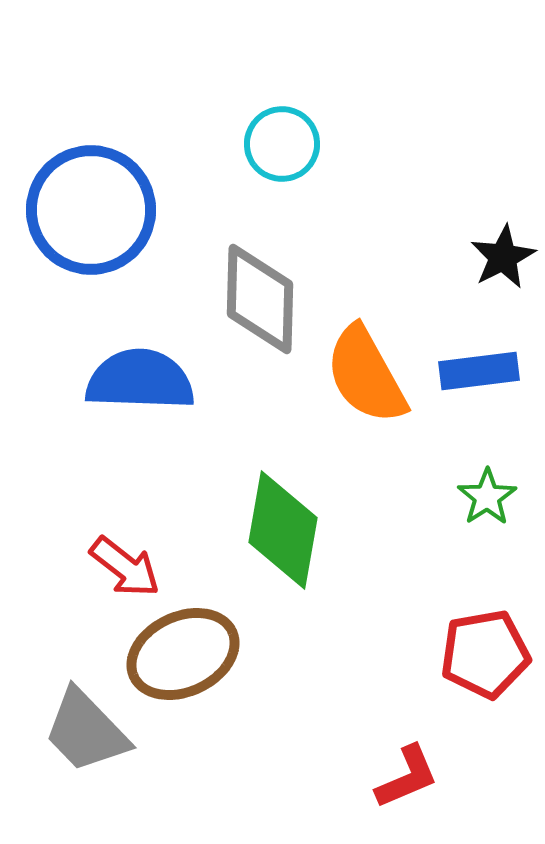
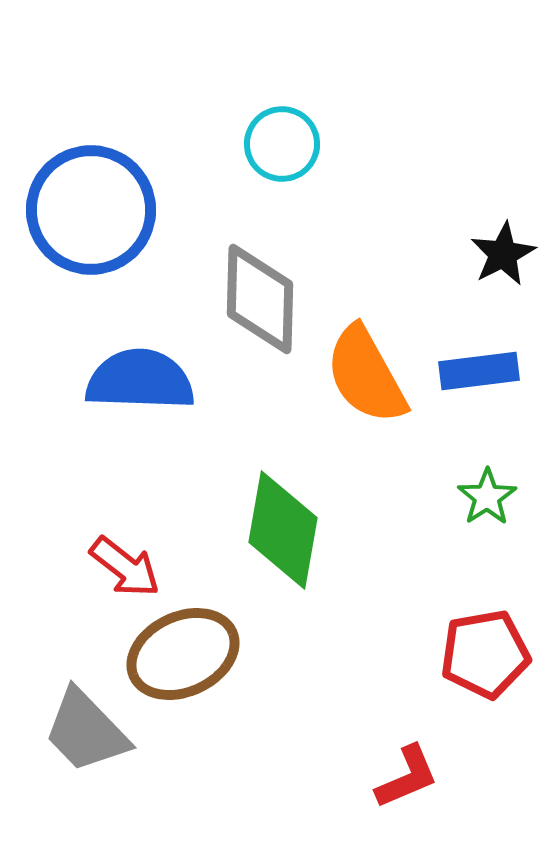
black star: moved 3 px up
